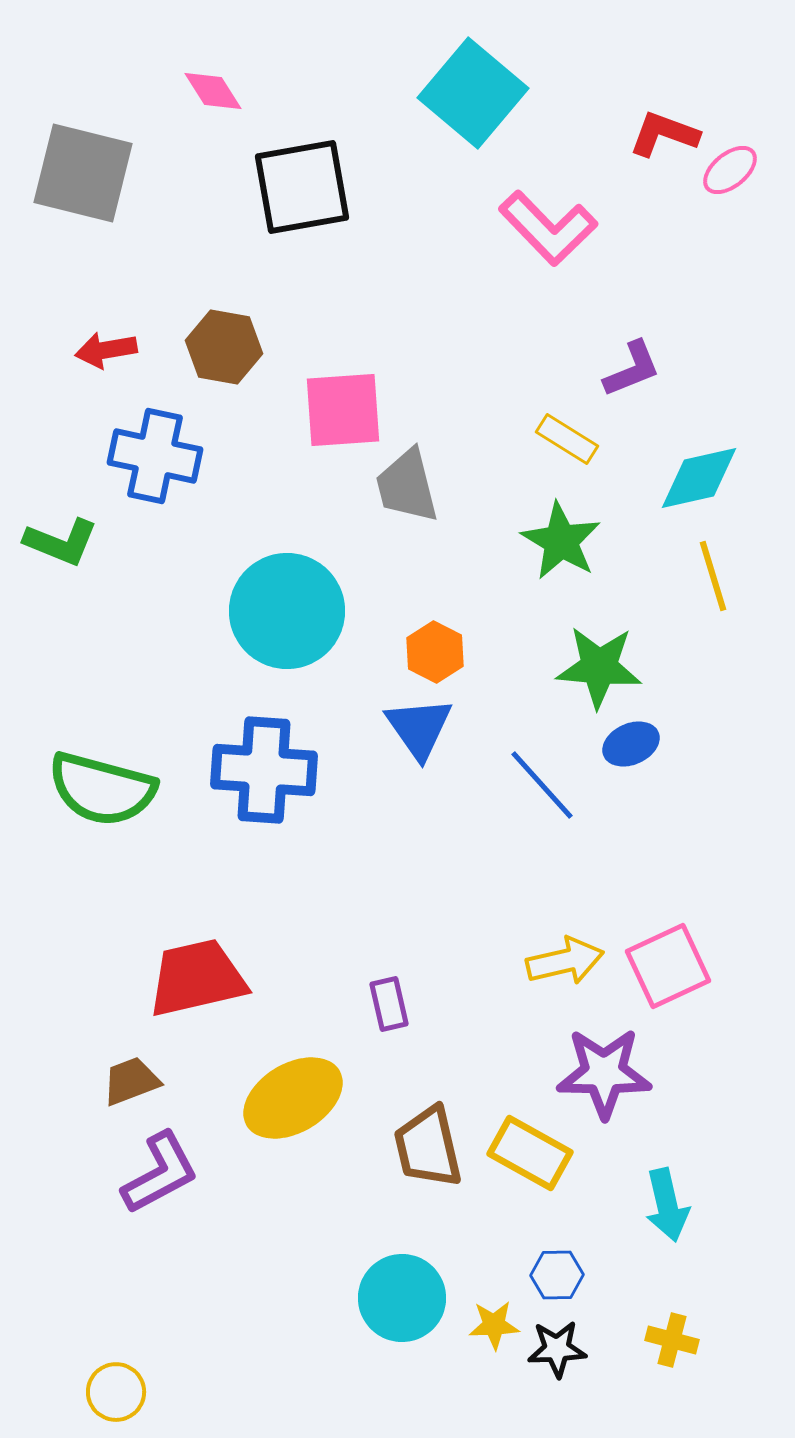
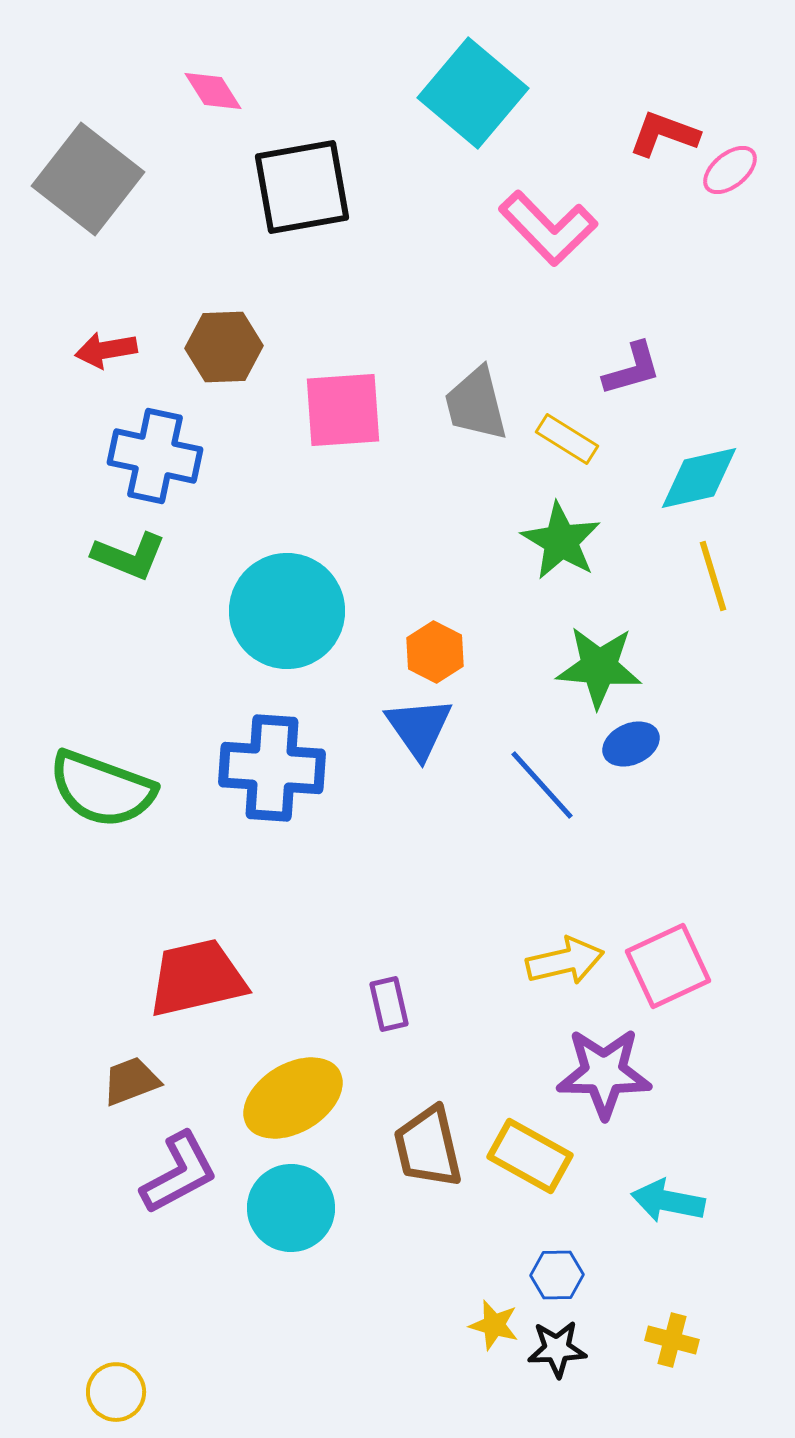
gray square at (83, 173): moved 5 px right, 6 px down; rotated 24 degrees clockwise
brown hexagon at (224, 347): rotated 12 degrees counterclockwise
purple L-shape at (632, 369): rotated 6 degrees clockwise
gray trapezoid at (407, 486): moved 69 px right, 82 px up
green L-shape at (61, 542): moved 68 px right, 14 px down
blue cross at (264, 770): moved 8 px right, 2 px up
green semicircle at (102, 789): rotated 5 degrees clockwise
yellow rectangle at (530, 1153): moved 3 px down
purple L-shape at (160, 1173): moved 19 px right
cyan arrow at (667, 1205): moved 1 px right, 4 px up; rotated 114 degrees clockwise
cyan circle at (402, 1298): moved 111 px left, 90 px up
yellow star at (494, 1325): rotated 18 degrees clockwise
